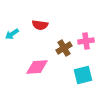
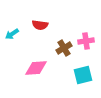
pink diamond: moved 1 px left, 1 px down
